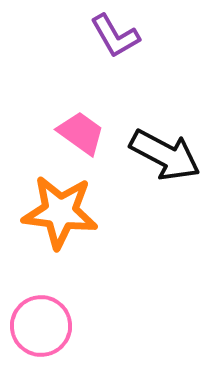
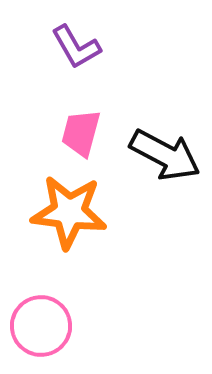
purple L-shape: moved 39 px left, 11 px down
pink trapezoid: rotated 111 degrees counterclockwise
orange star: moved 9 px right
